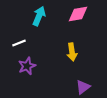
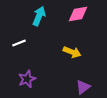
yellow arrow: rotated 60 degrees counterclockwise
purple star: moved 13 px down
